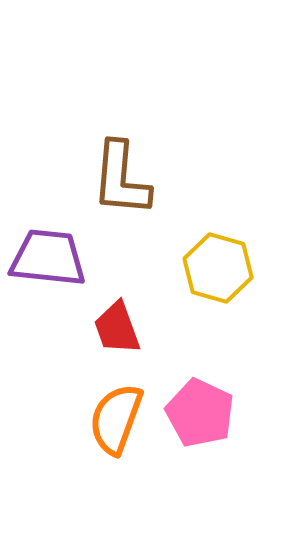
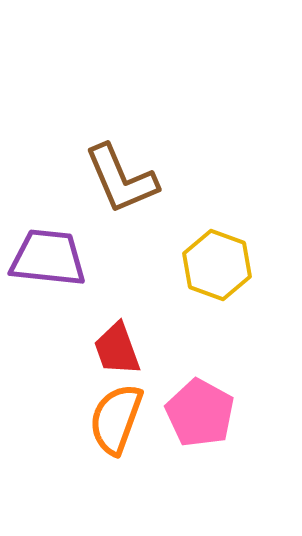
brown L-shape: rotated 28 degrees counterclockwise
yellow hexagon: moved 1 px left, 3 px up; rotated 4 degrees clockwise
red trapezoid: moved 21 px down
pink pentagon: rotated 4 degrees clockwise
